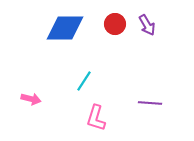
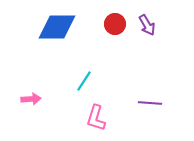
blue diamond: moved 8 px left, 1 px up
pink arrow: rotated 18 degrees counterclockwise
